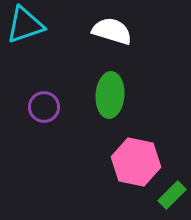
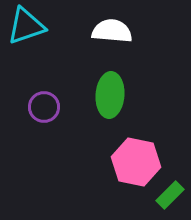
cyan triangle: moved 1 px right, 1 px down
white semicircle: rotated 12 degrees counterclockwise
green rectangle: moved 2 px left
